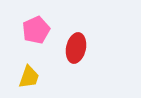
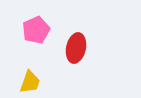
yellow trapezoid: moved 1 px right, 5 px down
